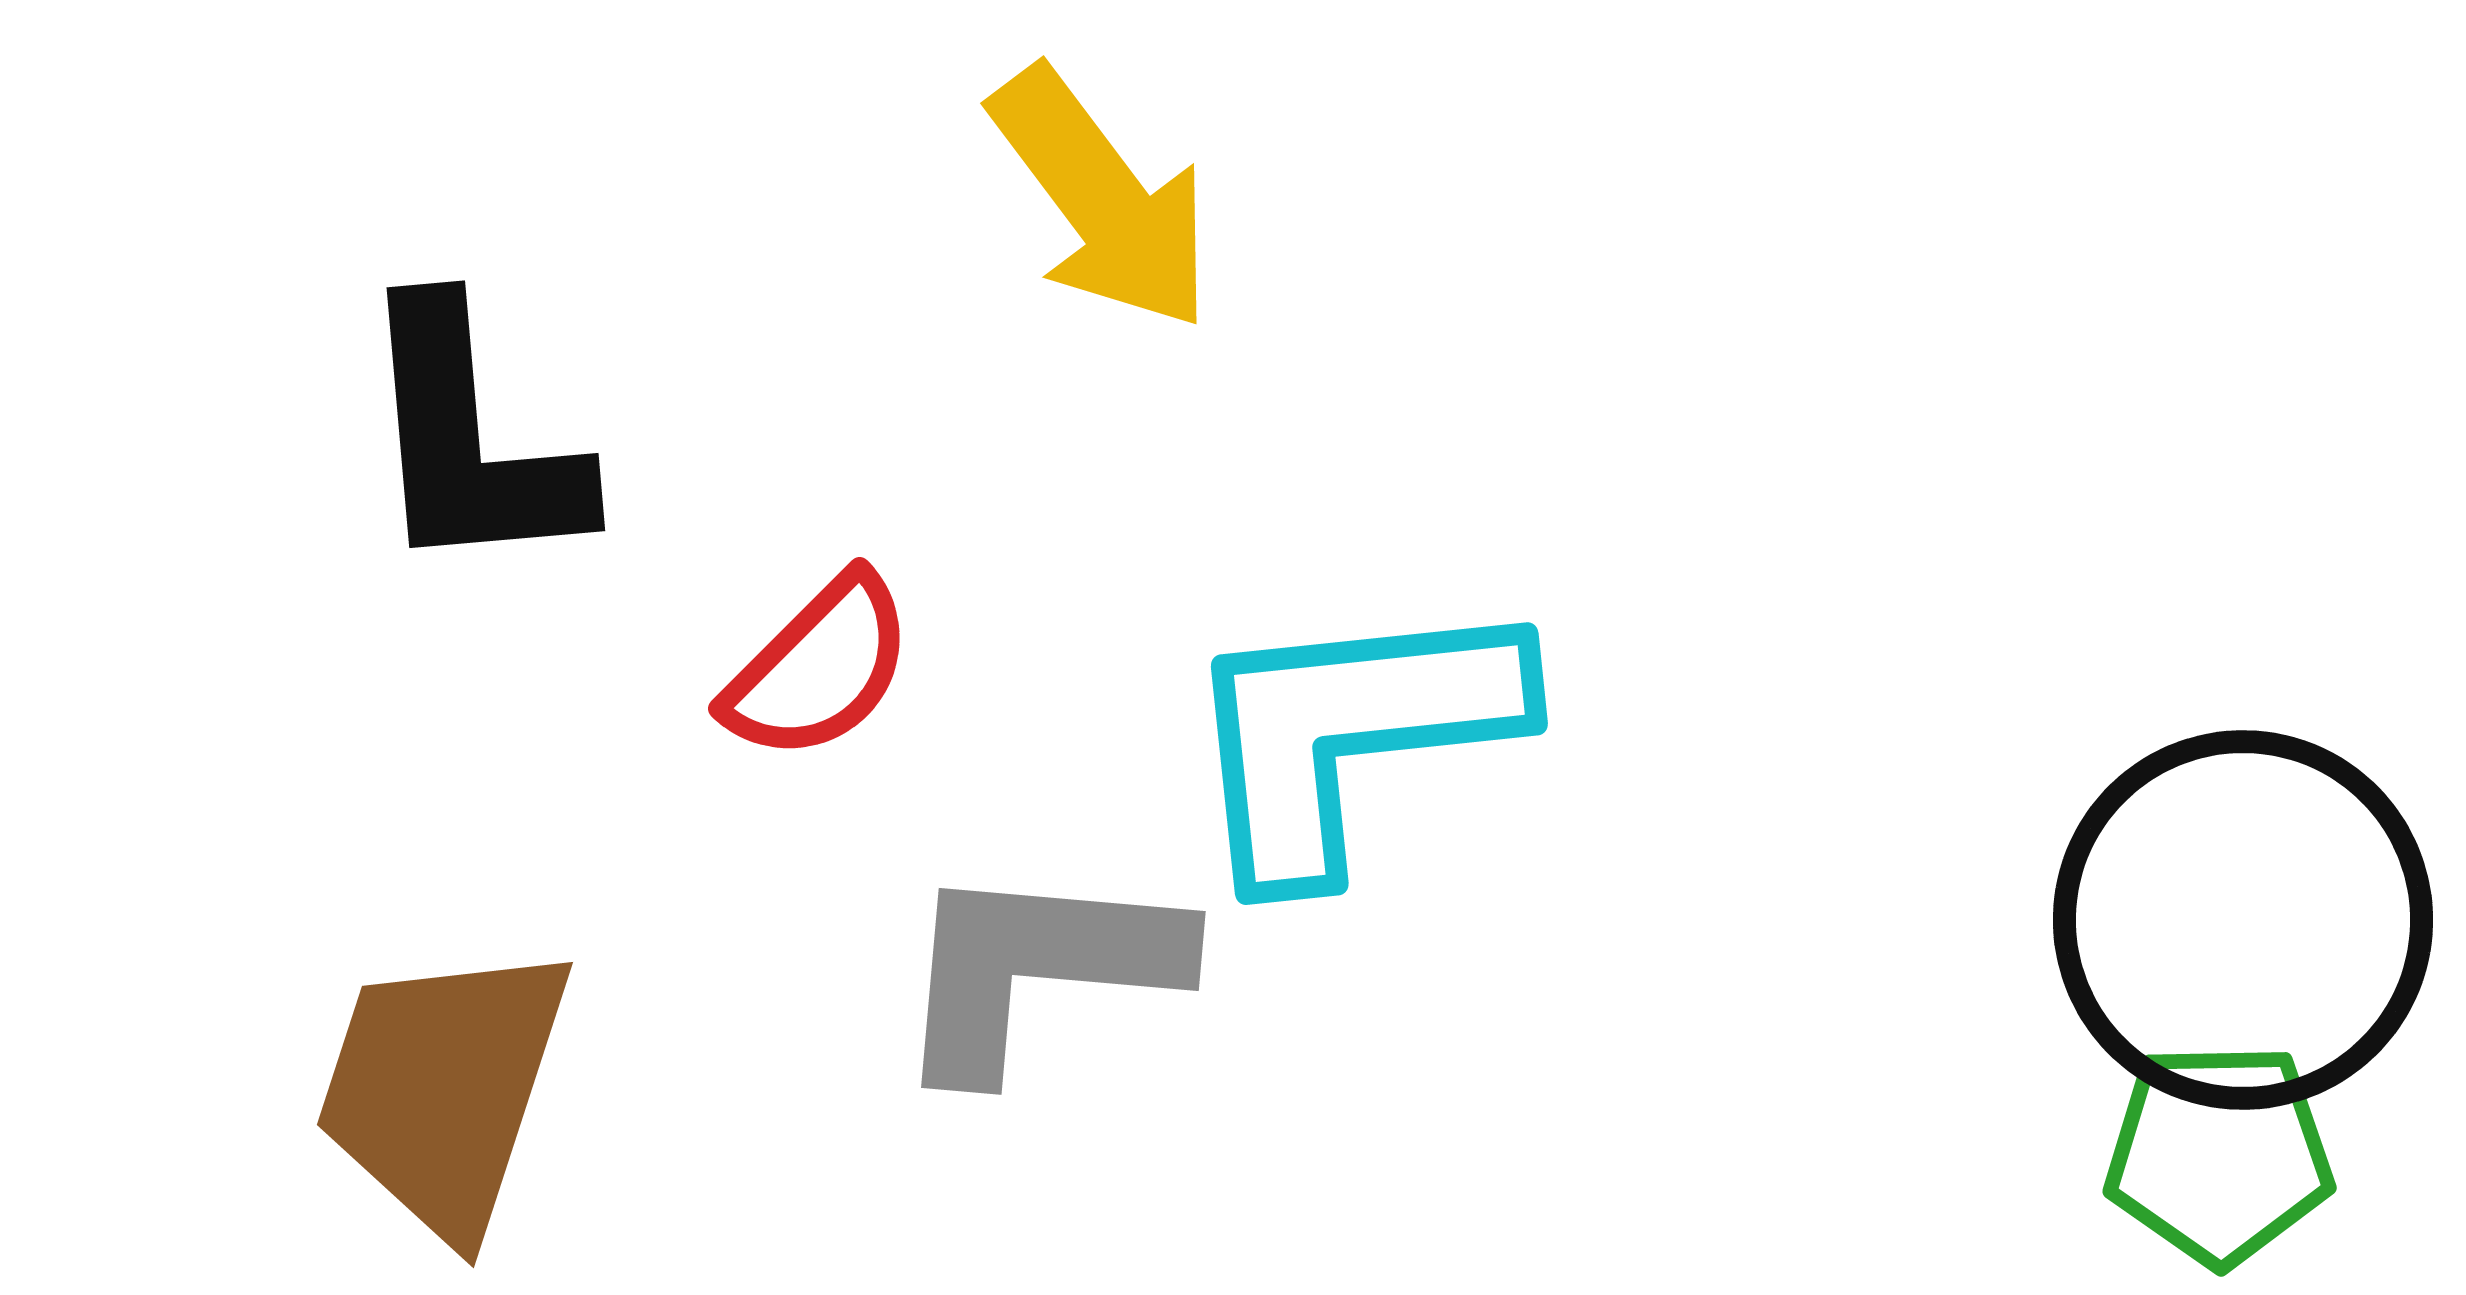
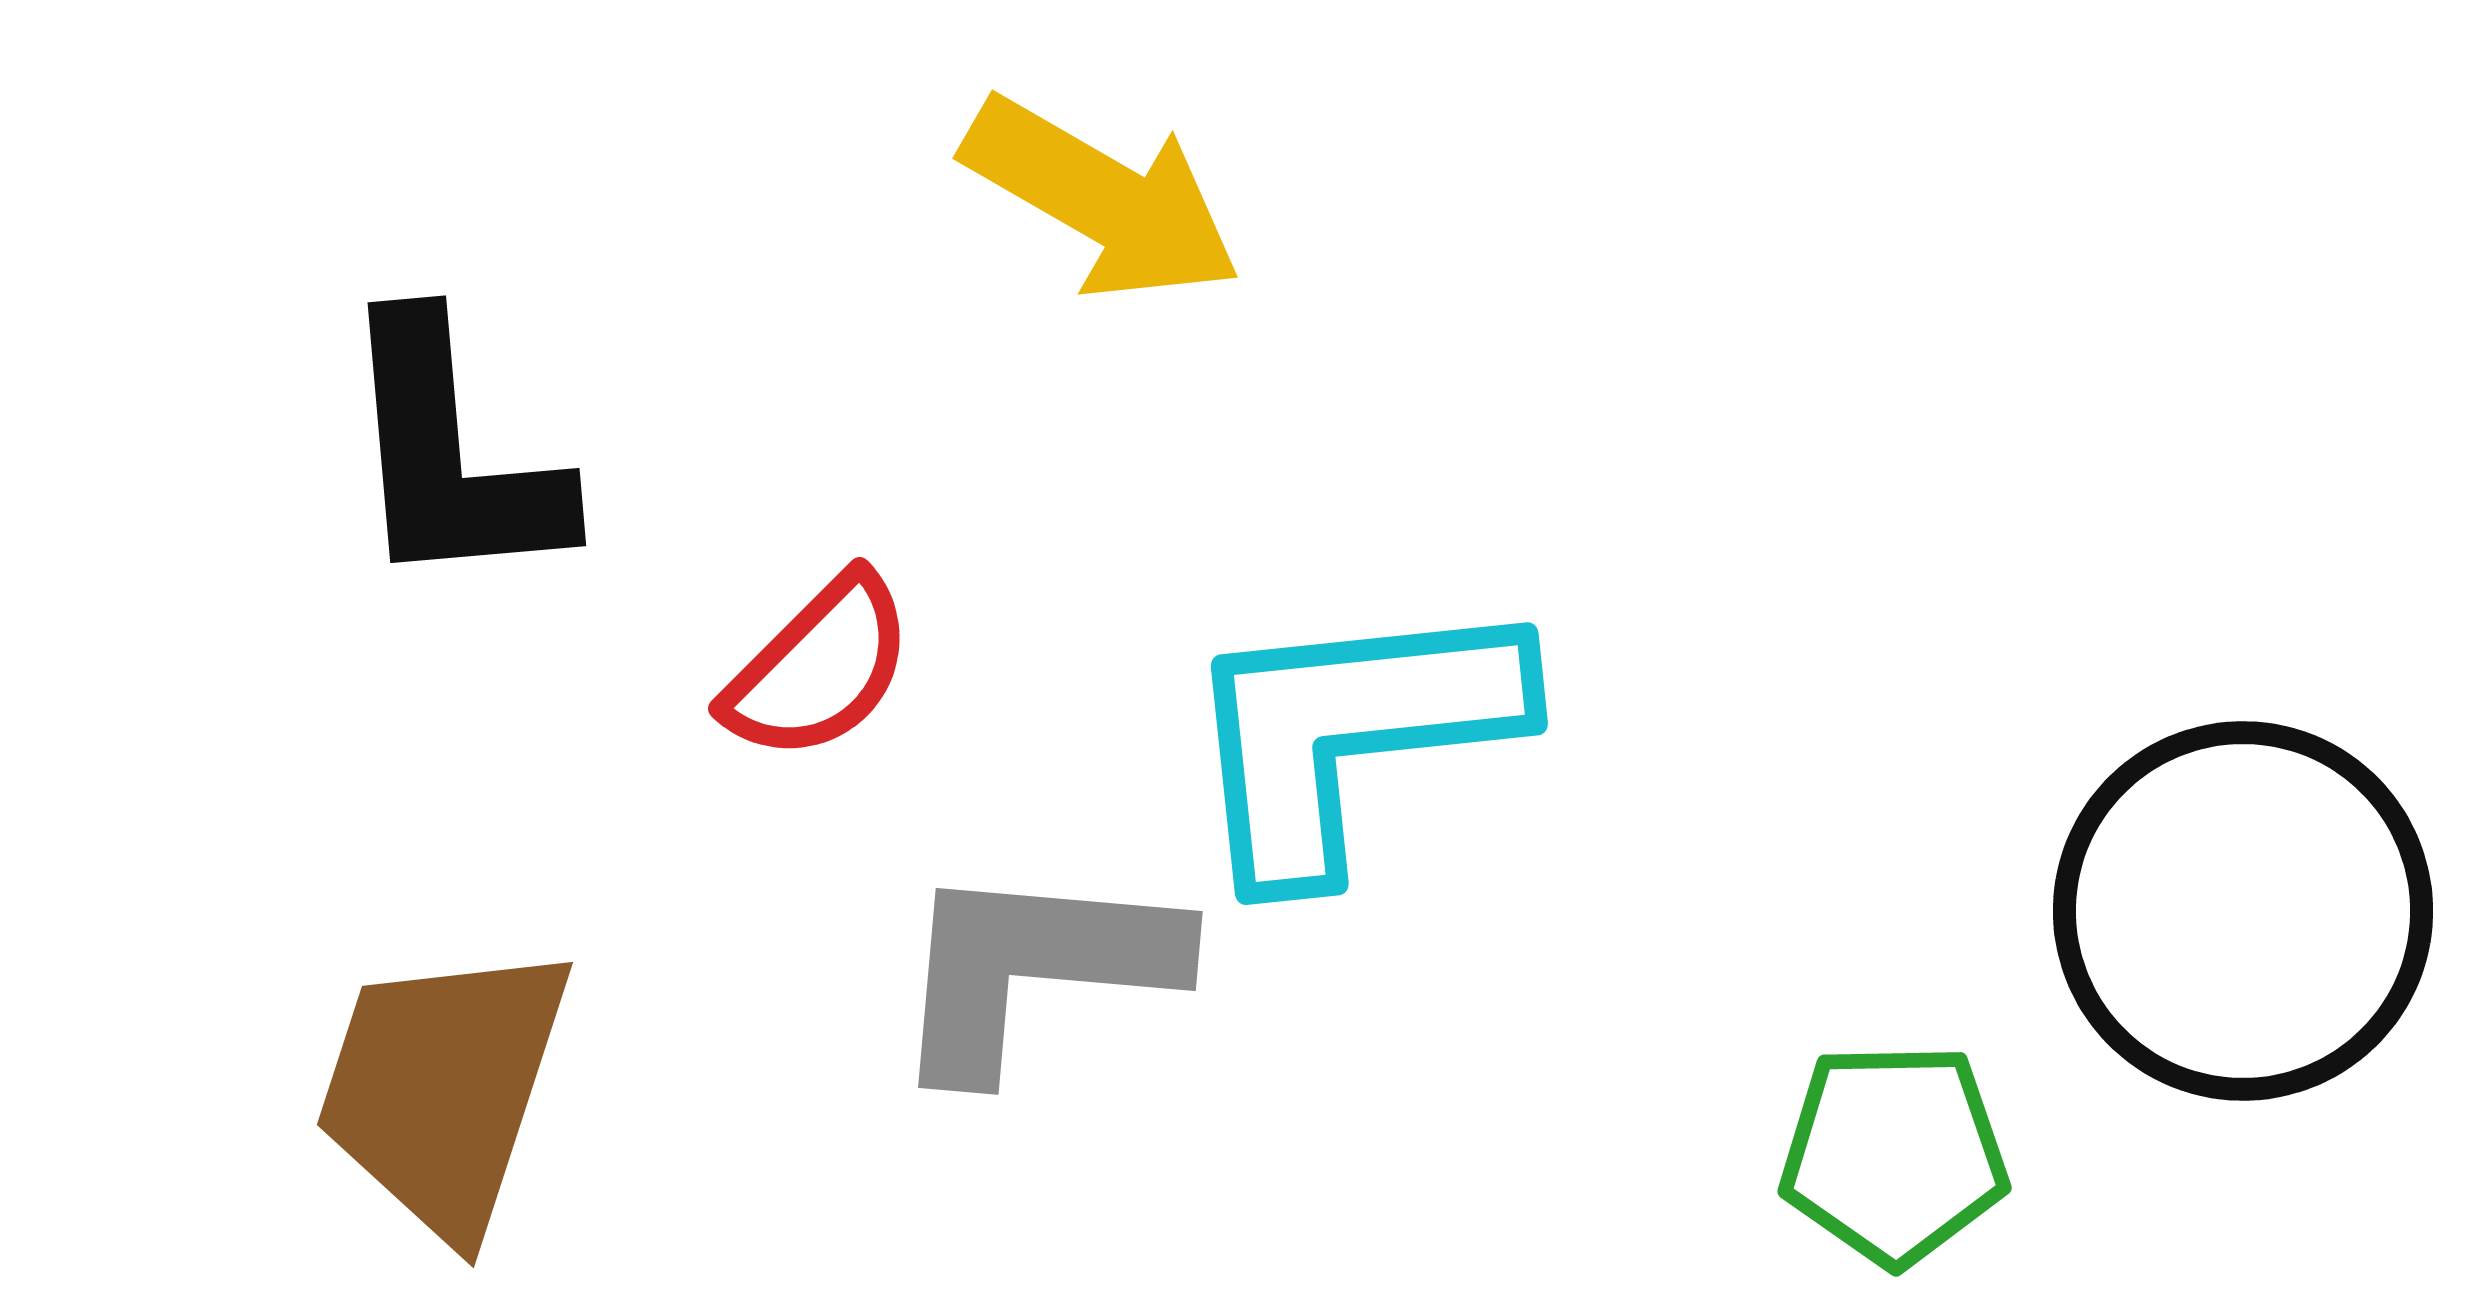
yellow arrow: rotated 23 degrees counterclockwise
black L-shape: moved 19 px left, 15 px down
black circle: moved 9 px up
gray L-shape: moved 3 px left
green pentagon: moved 325 px left
